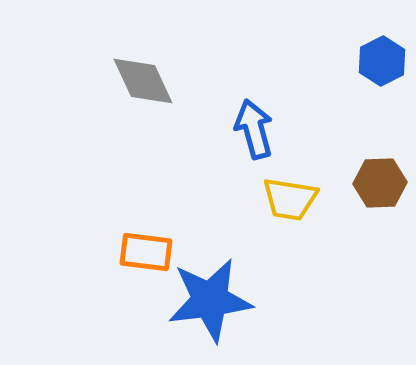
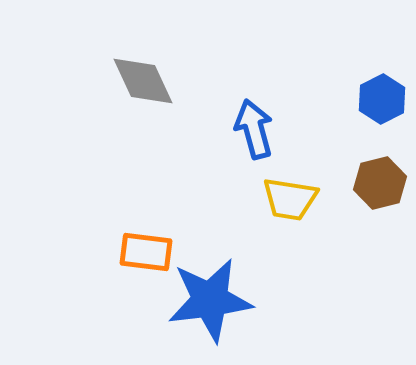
blue hexagon: moved 38 px down
brown hexagon: rotated 12 degrees counterclockwise
